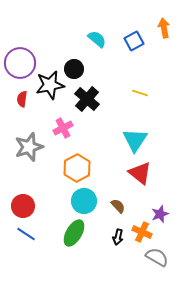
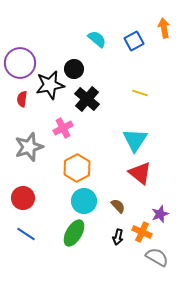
red circle: moved 8 px up
